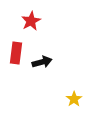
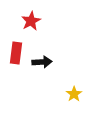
black arrow: rotated 12 degrees clockwise
yellow star: moved 5 px up
